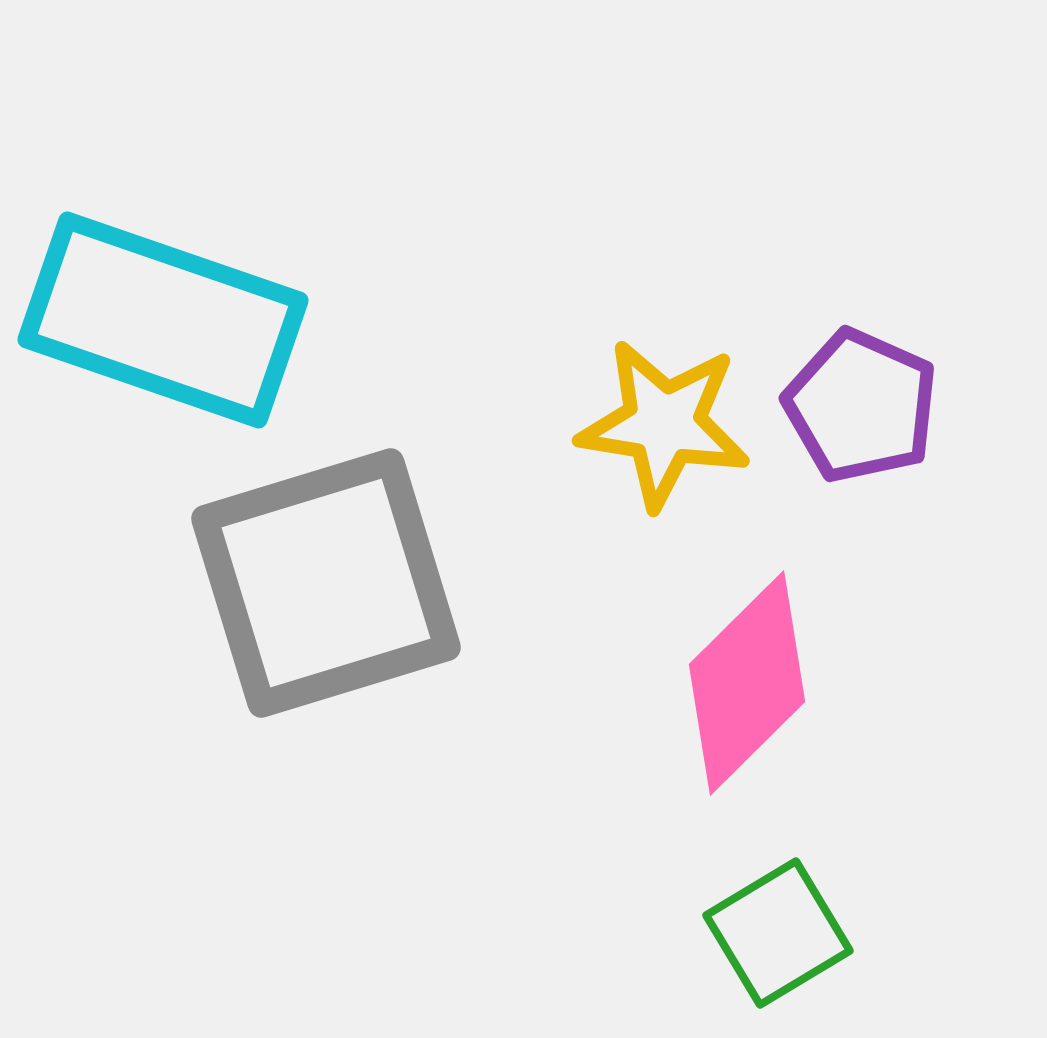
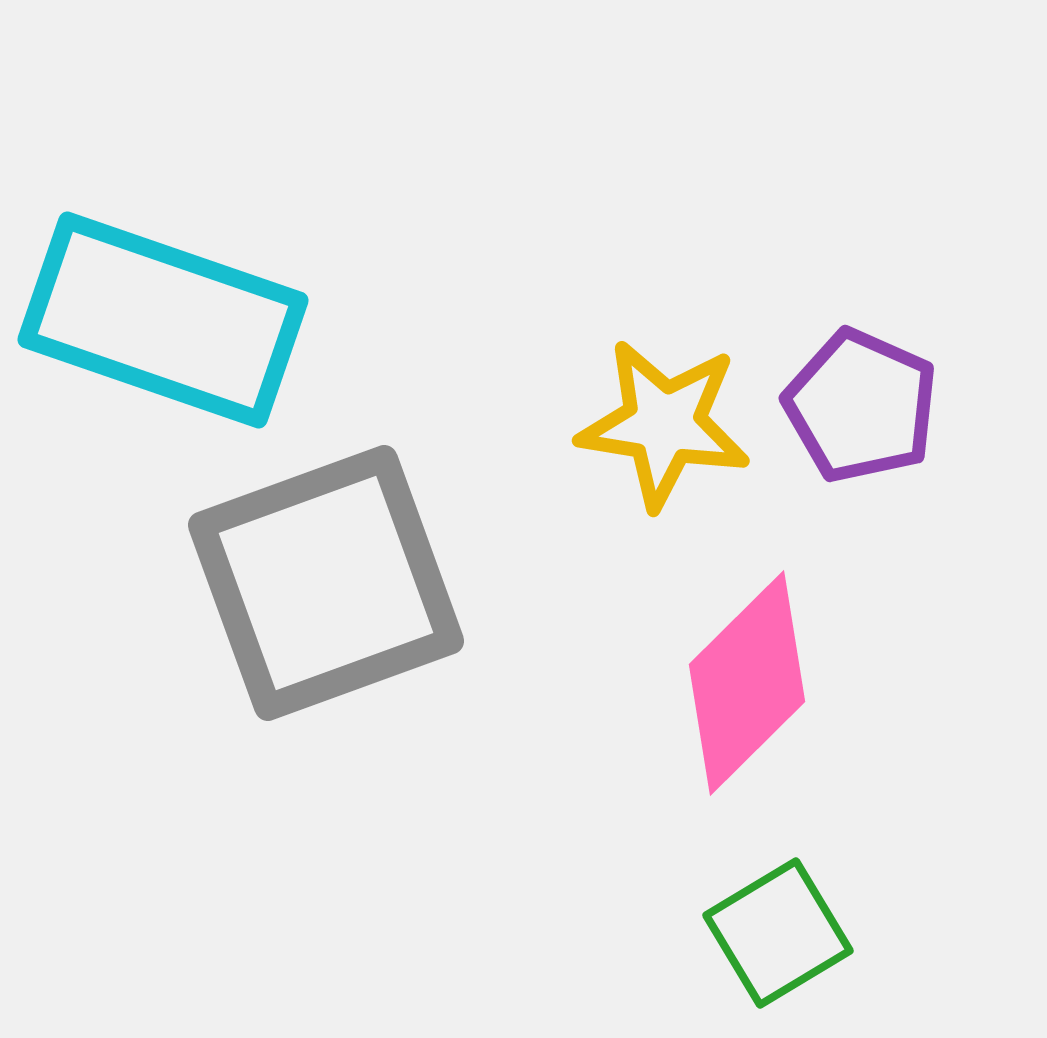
gray square: rotated 3 degrees counterclockwise
